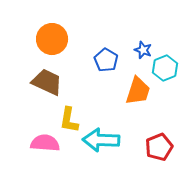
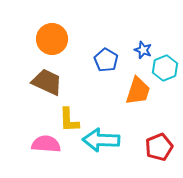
yellow L-shape: rotated 12 degrees counterclockwise
pink semicircle: moved 1 px right, 1 px down
